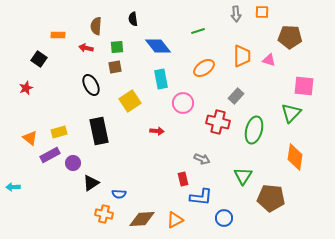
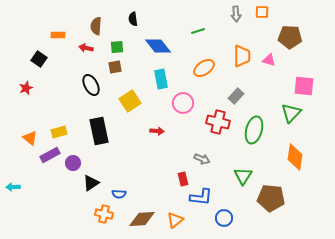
orange triangle at (175, 220): rotated 12 degrees counterclockwise
